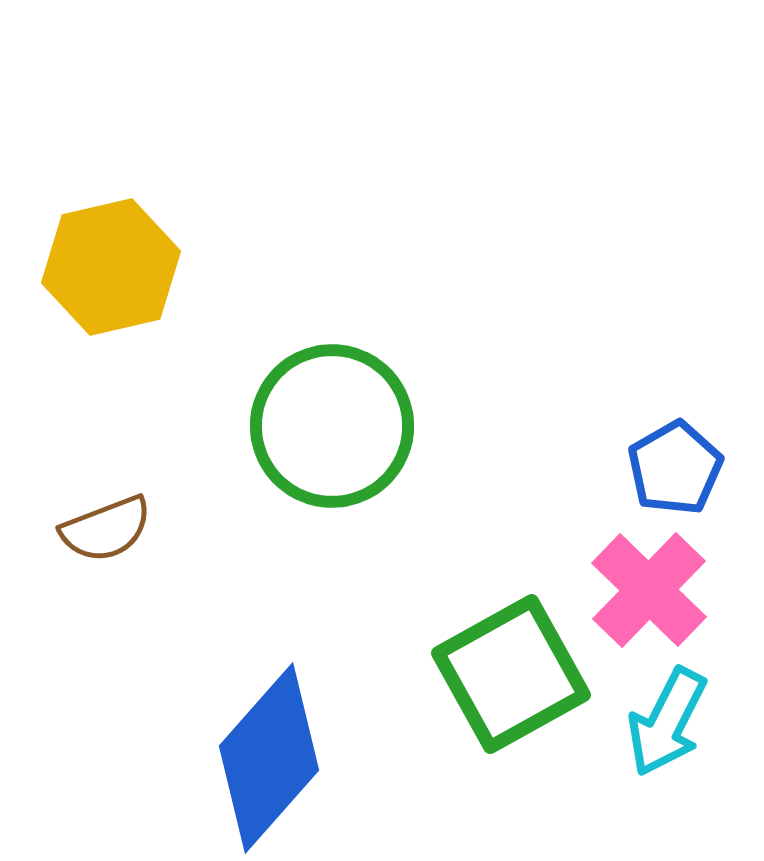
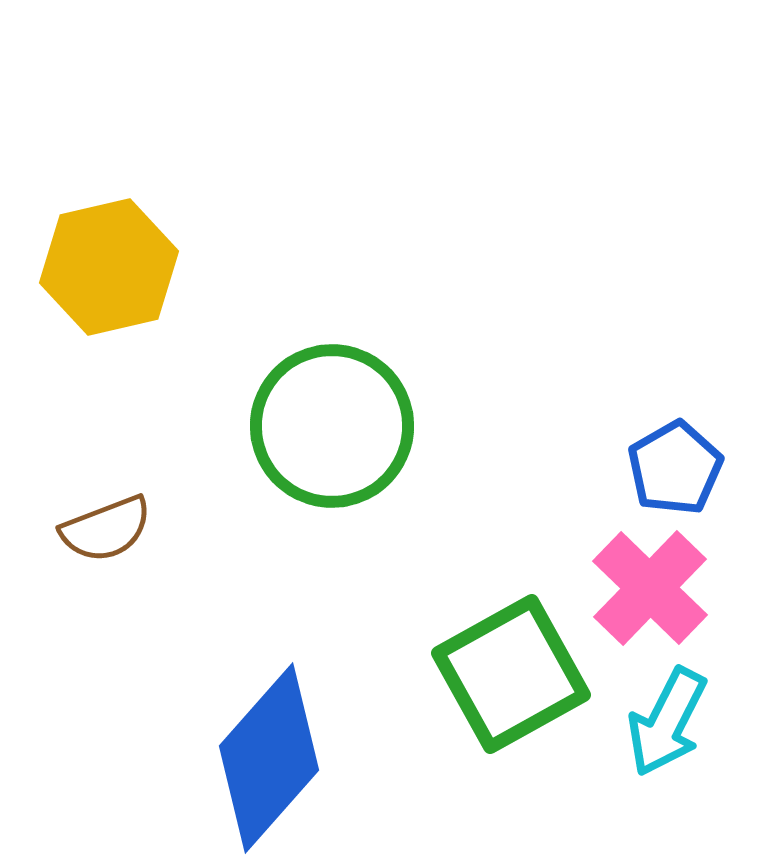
yellow hexagon: moved 2 px left
pink cross: moved 1 px right, 2 px up
